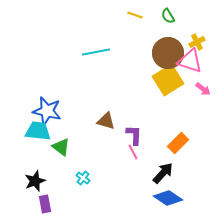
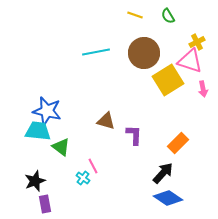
brown circle: moved 24 px left
pink arrow: rotated 42 degrees clockwise
pink line: moved 40 px left, 14 px down
